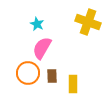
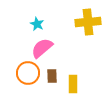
yellow cross: rotated 25 degrees counterclockwise
pink semicircle: rotated 20 degrees clockwise
